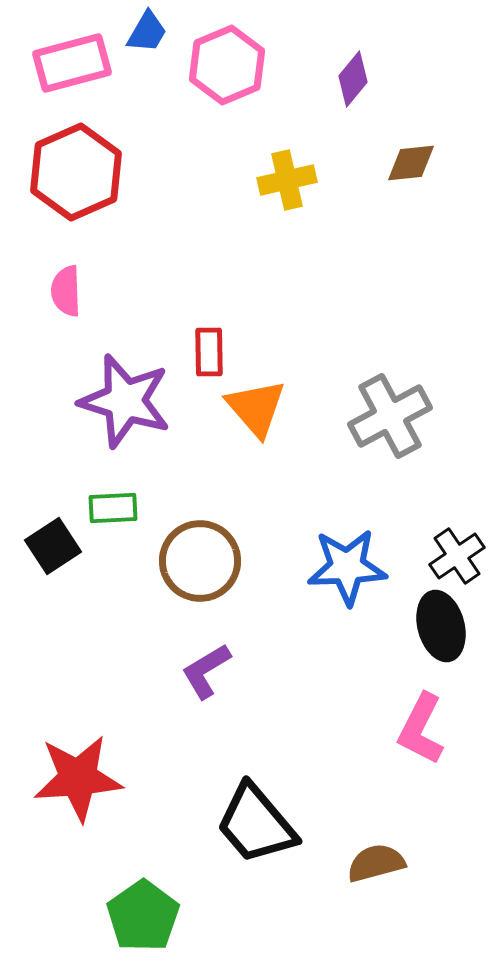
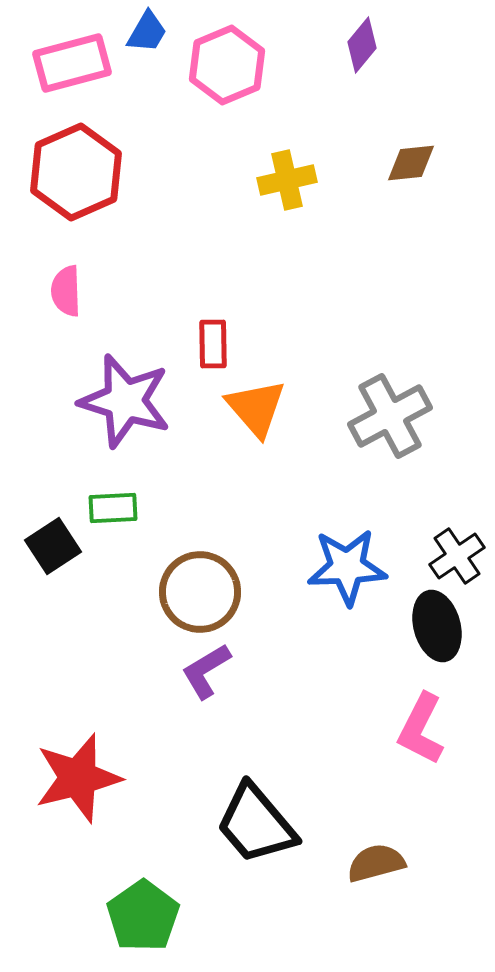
purple diamond: moved 9 px right, 34 px up
red rectangle: moved 4 px right, 8 px up
brown circle: moved 31 px down
black ellipse: moved 4 px left
red star: rotated 10 degrees counterclockwise
